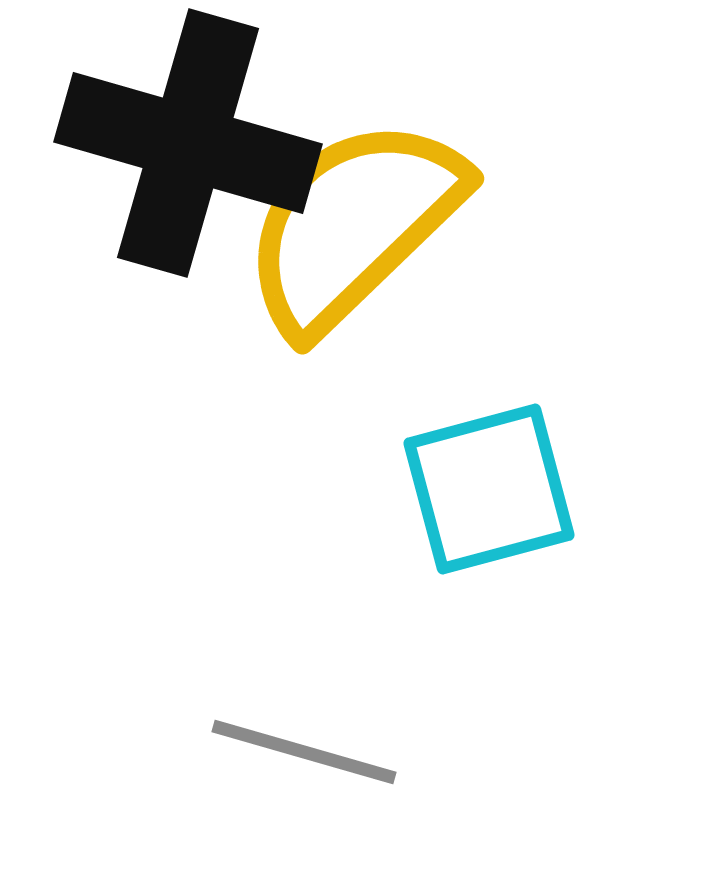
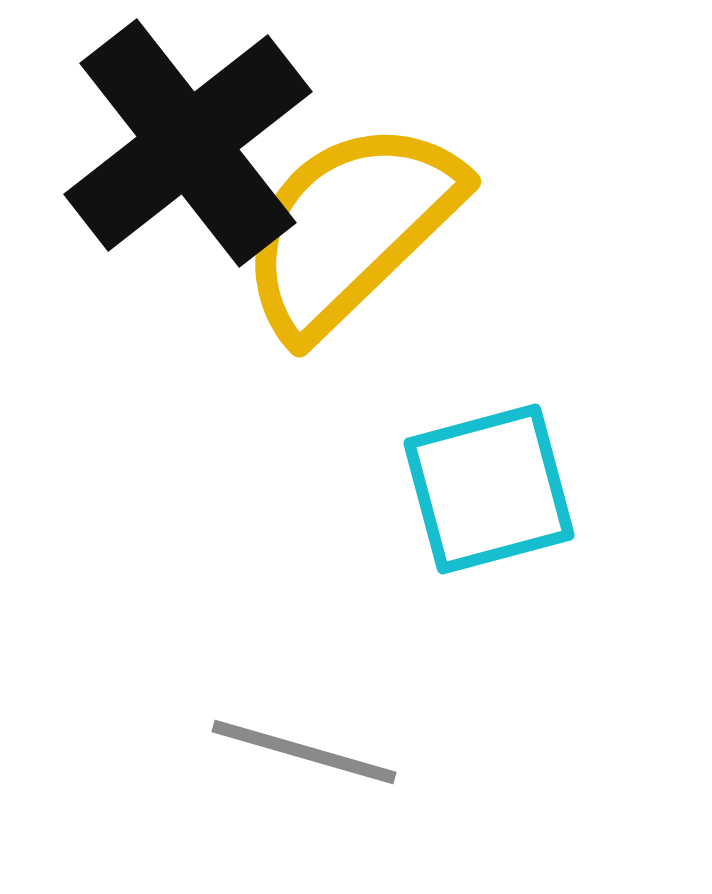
black cross: rotated 36 degrees clockwise
yellow semicircle: moved 3 px left, 3 px down
